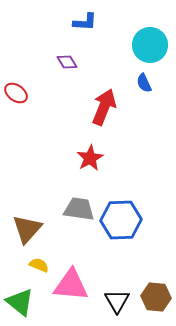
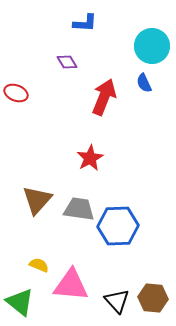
blue L-shape: moved 1 px down
cyan circle: moved 2 px right, 1 px down
red ellipse: rotated 15 degrees counterclockwise
red arrow: moved 10 px up
blue hexagon: moved 3 px left, 6 px down
brown triangle: moved 10 px right, 29 px up
brown hexagon: moved 3 px left, 1 px down
black triangle: rotated 12 degrees counterclockwise
